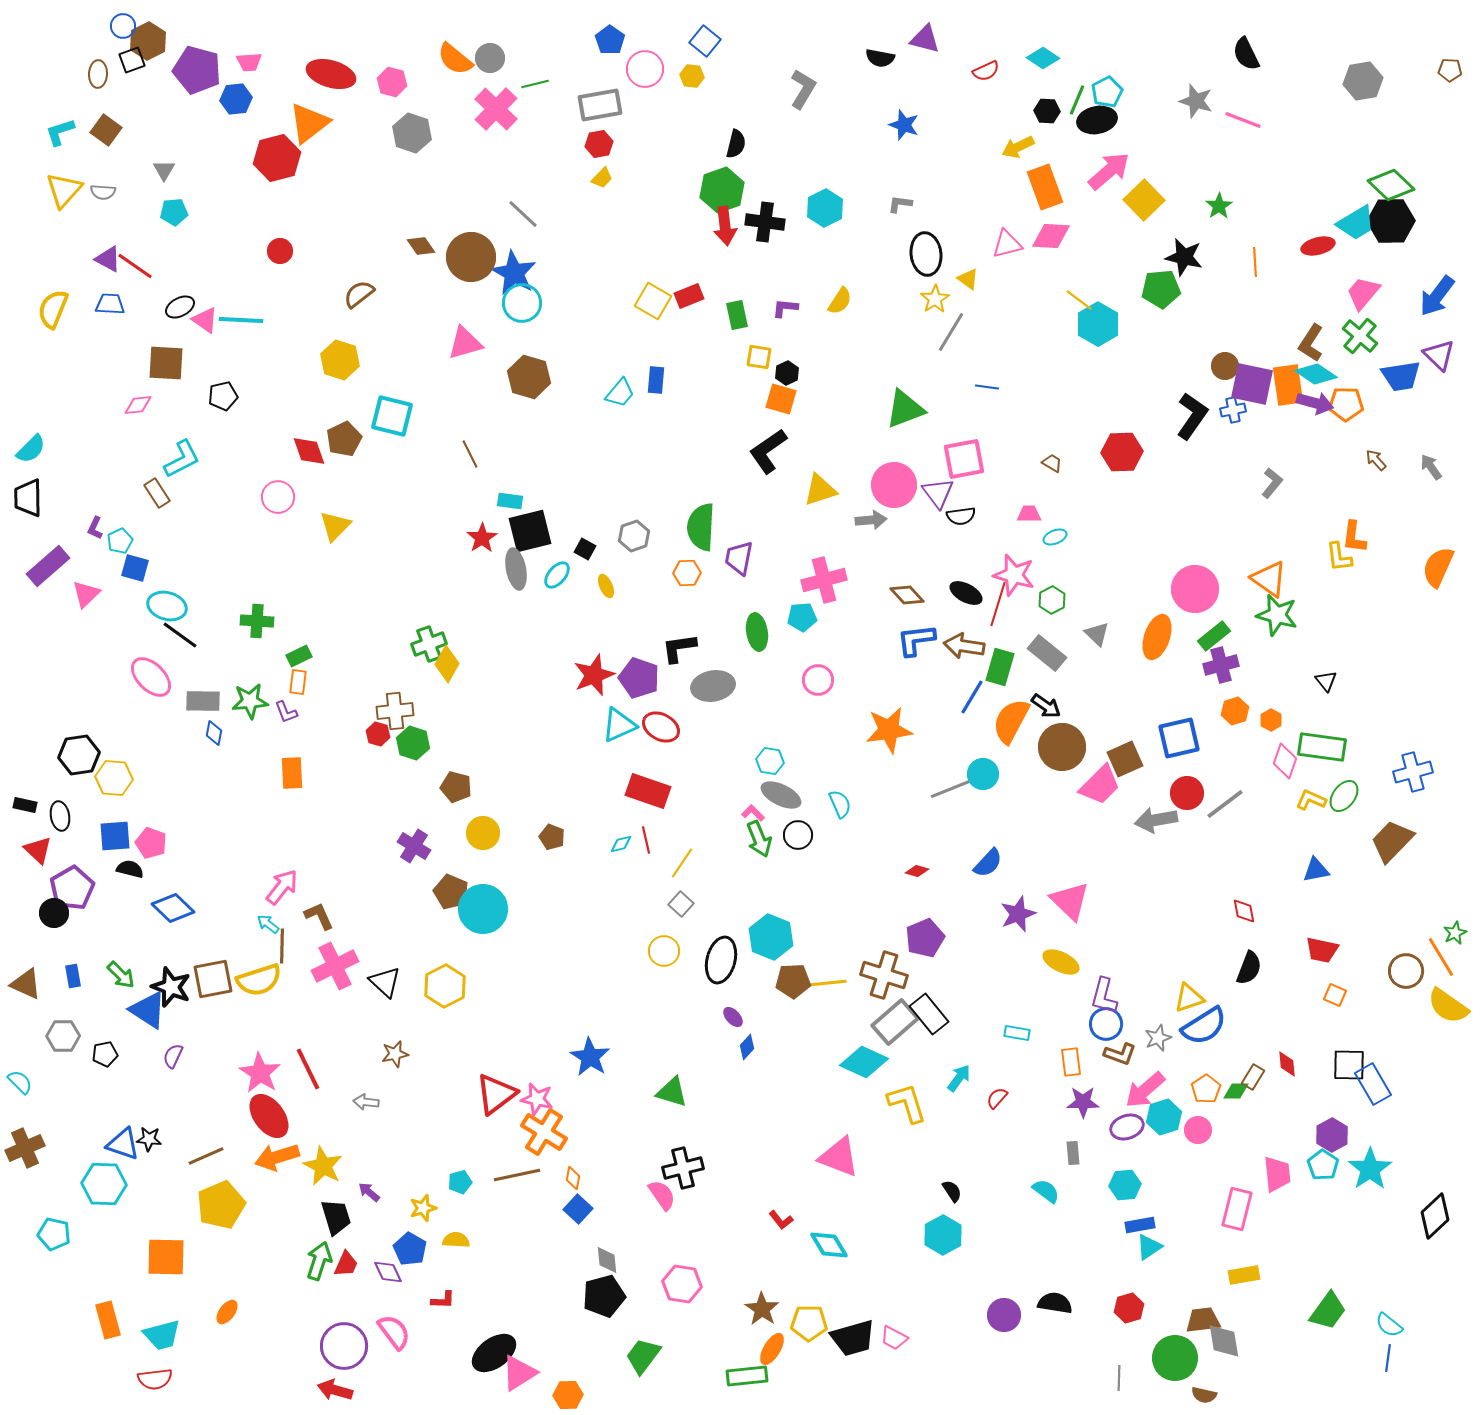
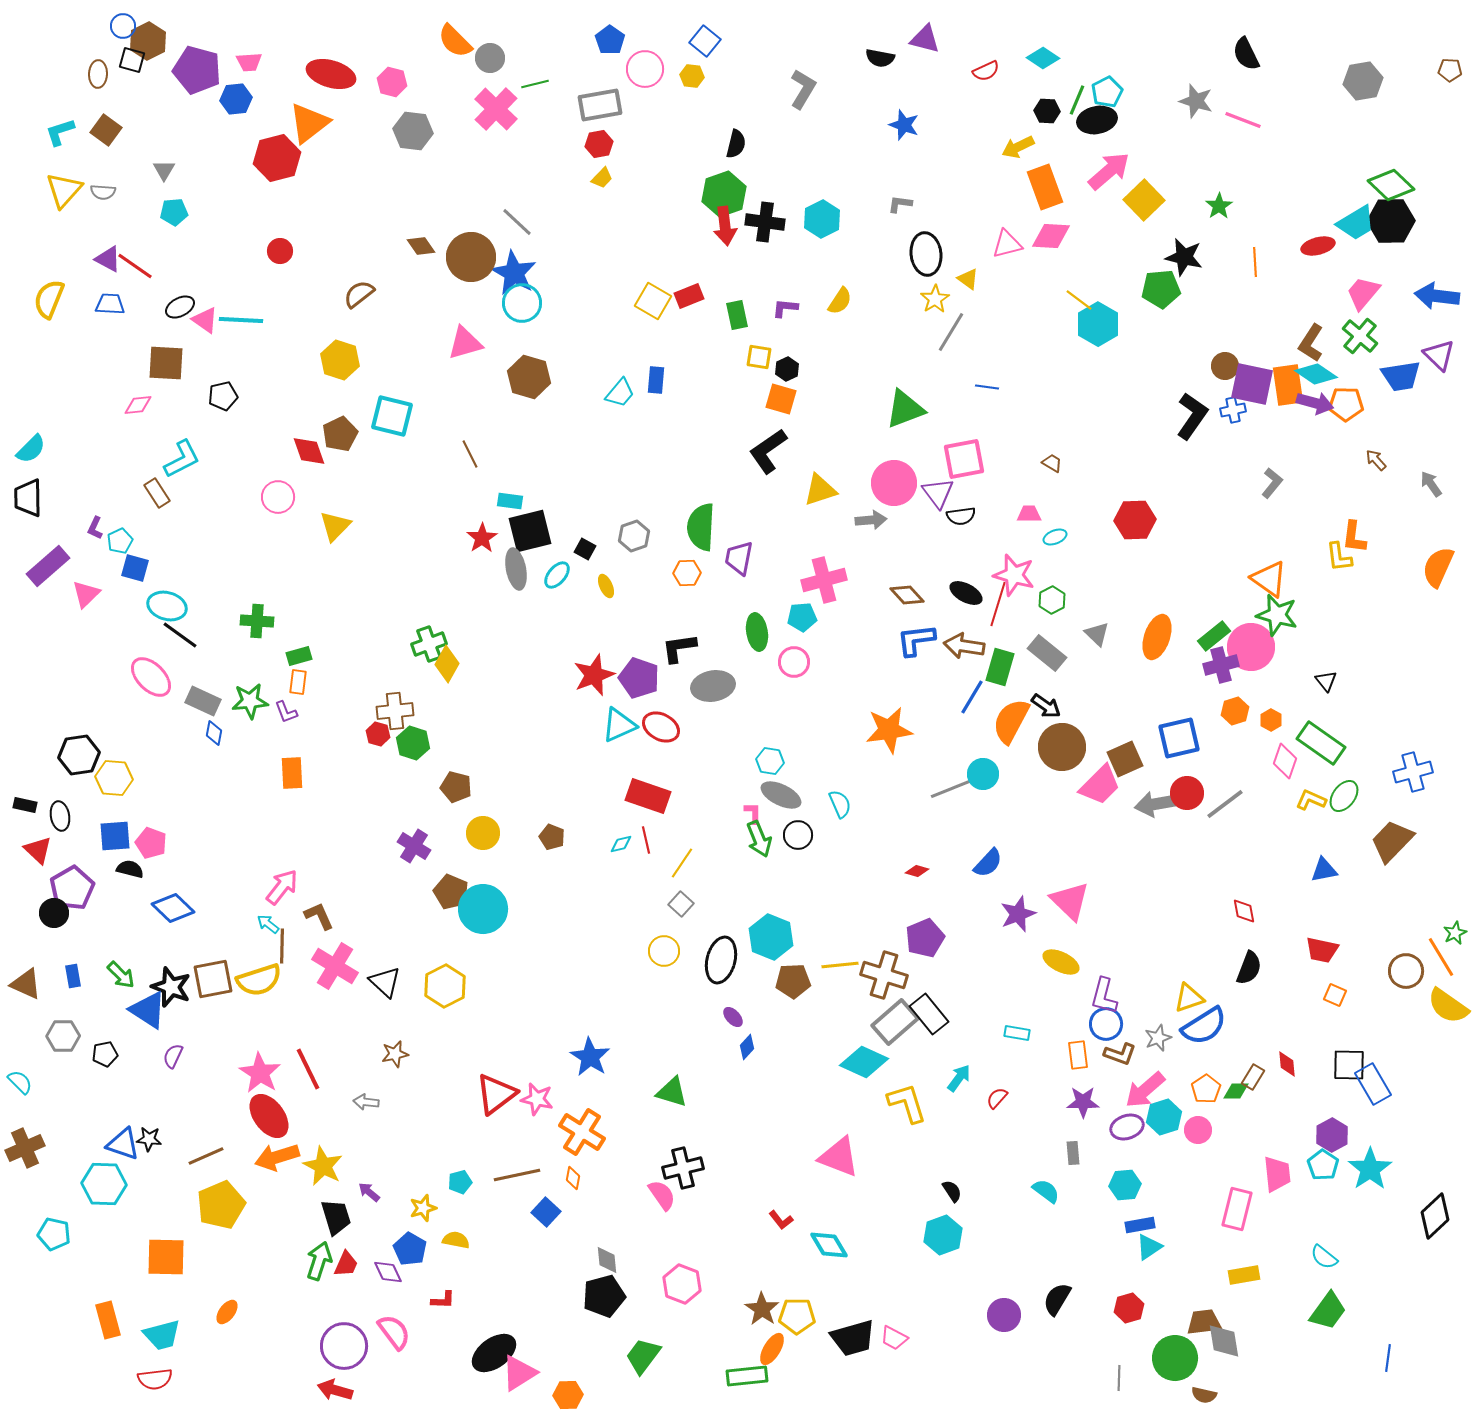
orange semicircle at (455, 59): moved 18 px up; rotated 6 degrees clockwise
black square at (132, 60): rotated 36 degrees clockwise
gray hexagon at (412, 133): moved 1 px right, 2 px up; rotated 12 degrees counterclockwise
green hexagon at (722, 190): moved 2 px right, 4 px down
cyan hexagon at (825, 208): moved 3 px left, 11 px down
gray line at (523, 214): moved 6 px left, 8 px down
blue arrow at (1437, 296): rotated 60 degrees clockwise
yellow semicircle at (53, 309): moved 4 px left, 10 px up
black hexagon at (787, 373): moved 4 px up
brown pentagon at (344, 439): moved 4 px left, 5 px up
red hexagon at (1122, 452): moved 13 px right, 68 px down
gray arrow at (1431, 467): moved 17 px down
pink circle at (894, 485): moved 2 px up
pink circle at (1195, 589): moved 56 px right, 58 px down
green rectangle at (299, 656): rotated 10 degrees clockwise
pink circle at (818, 680): moved 24 px left, 18 px up
gray rectangle at (203, 701): rotated 24 degrees clockwise
green rectangle at (1322, 747): moved 1 px left, 4 px up; rotated 27 degrees clockwise
red rectangle at (648, 791): moved 5 px down
pink L-shape at (753, 813): rotated 45 degrees clockwise
gray arrow at (1156, 820): moved 16 px up
blue triangle at (1316, 870): moved 8 px right
pink cross at (335, 966): rotated 33 degrees counterclockwise
yellow line at (828, 983): moved 12 px right, 18 px up
orange rectangle at (1071, 1062): moved 7 px right, 7 px up
orange cross at (544, 1132): moved 38 px right
blue square at (578, 1209): moved 32 px left, 3 px down
cyan hexagon at (943, 1235): rotated 9 degrees clockwise
yellow semicircle at (456, 1240): rotated 8 degrees clockwise
pink hexagon at (682, 1284): rotated 12 degrees clockwise
black semicircle at (1055, 1303): moved 2 px right, 4 px up; rotated 68 degrees counterclockwise
brown trapezoid at (1203, 1320): moved 1 px right, 2 px down
yellow pentagon at (809, 1323): moved 12 px left, 7 px up
cyan semicircle at (1389, 1325): moved 65 px left, 68 px up
